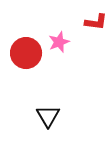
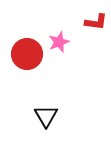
red circle: moved 1 px right, 1 px down
black triangle: moved 2 px left
